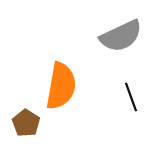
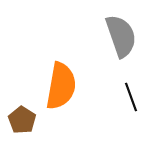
gray semicircle: rotated 84 degrees counterclockwise
brown pentagon: moved 4 px left, 3 px up
